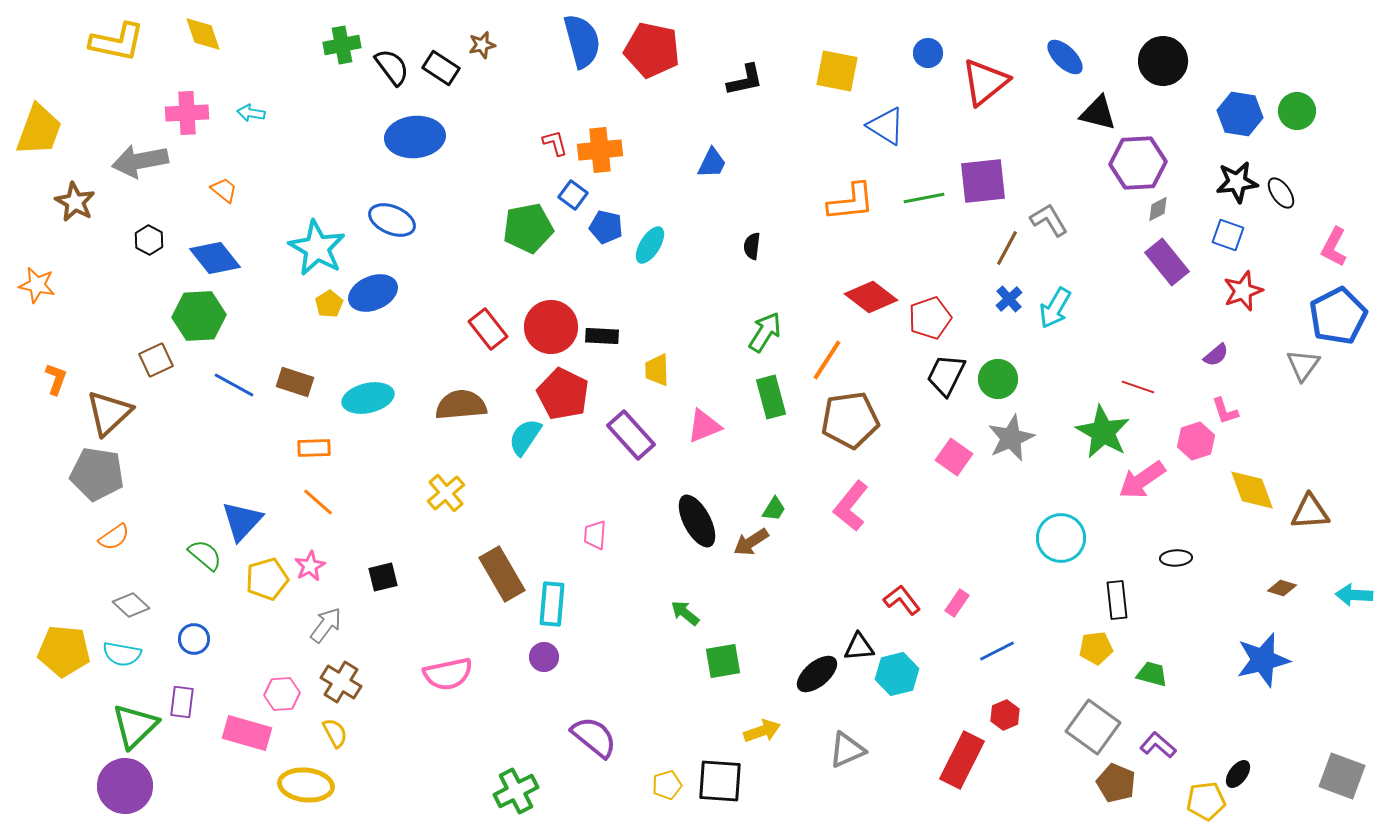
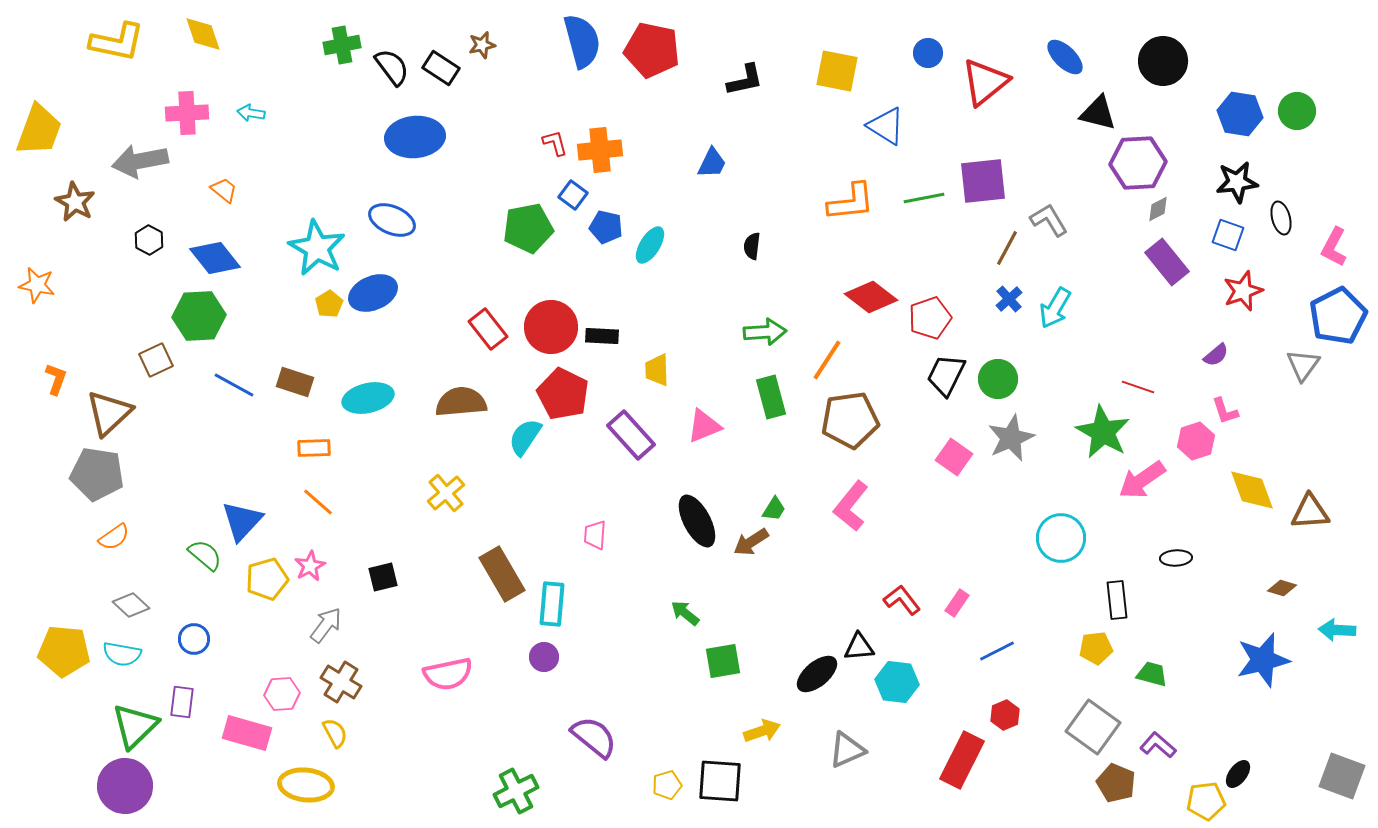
black ellipse at (1281, 193): moved 25 px down; rotated 20 degrees clockwise
green arrow at (765, 332): rotated 54 degrees clockwise
brown semicircle at (461, 405): moved 3 px up
cyan arrow at (1354, 595): moved 17 px left, 35 px down
cyan hexagon at (897, 674): moved 8 px down; rotated 21 degrees clockwise
